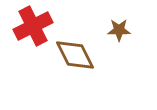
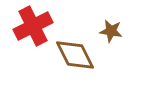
brown star: moved 8 px left, 1 px down; rotated 10 degrees clockwise
